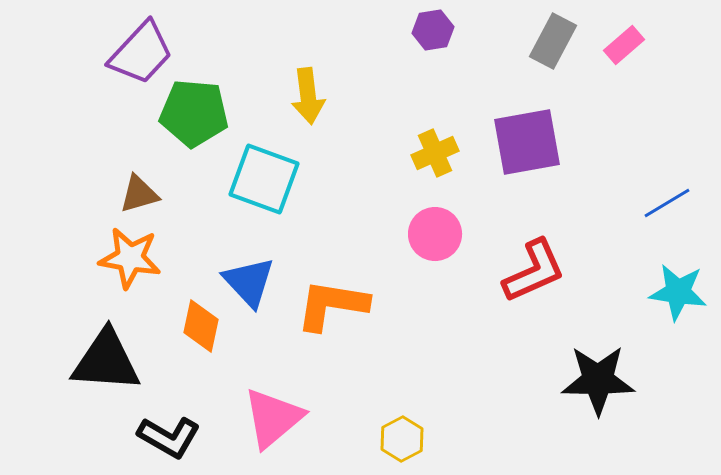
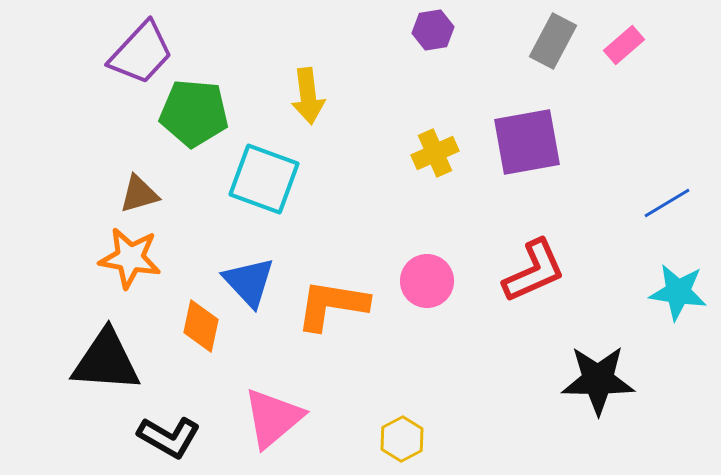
pink circle: moved 8 px left, 47 px down
